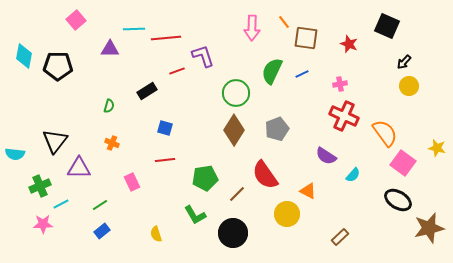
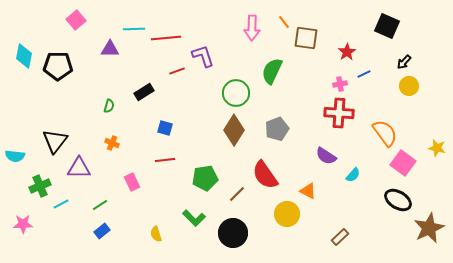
red star at (349, 44): moved 2 px left, 8 px down; rotated 18 degrees clockwise
blue line at (302, 74): moved 62 px right
black rectangle at (147, 91): moved 3 px left, 1 px down
red cross at (344, 116): moved 5 px left, 3 px up; rotated 20 degrees counterclockwise
cyan semicircle at (15, 154): moved 2 px down
green L-shape at (195, 215): moved 1 px left, 3 px down; rotated 15 degrees counterclockwise
pink star at (43, 224): moved 20 px left
brown star at (429, 228): rotated 12 degrees counterclockwise
